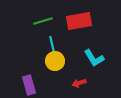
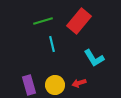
red rectangle: rotated 40 degrees counterclockwise
yellow circle: moved 24 px down
